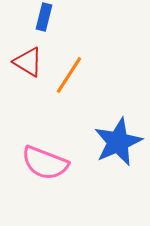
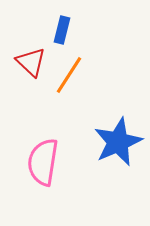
blue rectangle: moved 18 px right, 13 px down
red triangle: moved 3 px right; rotated 12 degrees clockwise
pink semicircle: moved 2 px left, 1 px up; rotated 78 degrees clockwise
